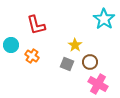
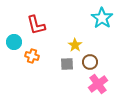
cyan star: moved 2 px left, 1 px up
cyan circle: moved 3 px right, 3 px up
orange cross: rotated 16 degrees counterclockwise
gray square: rotated 24 degrees counterclockwise
pink cross: rotated 24 degrees clockwise
